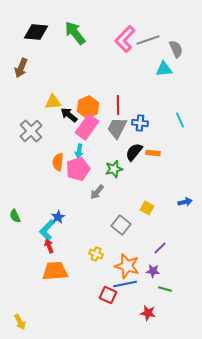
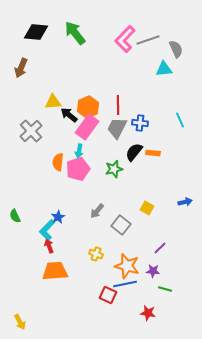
gray arrow: moved 19 px down
